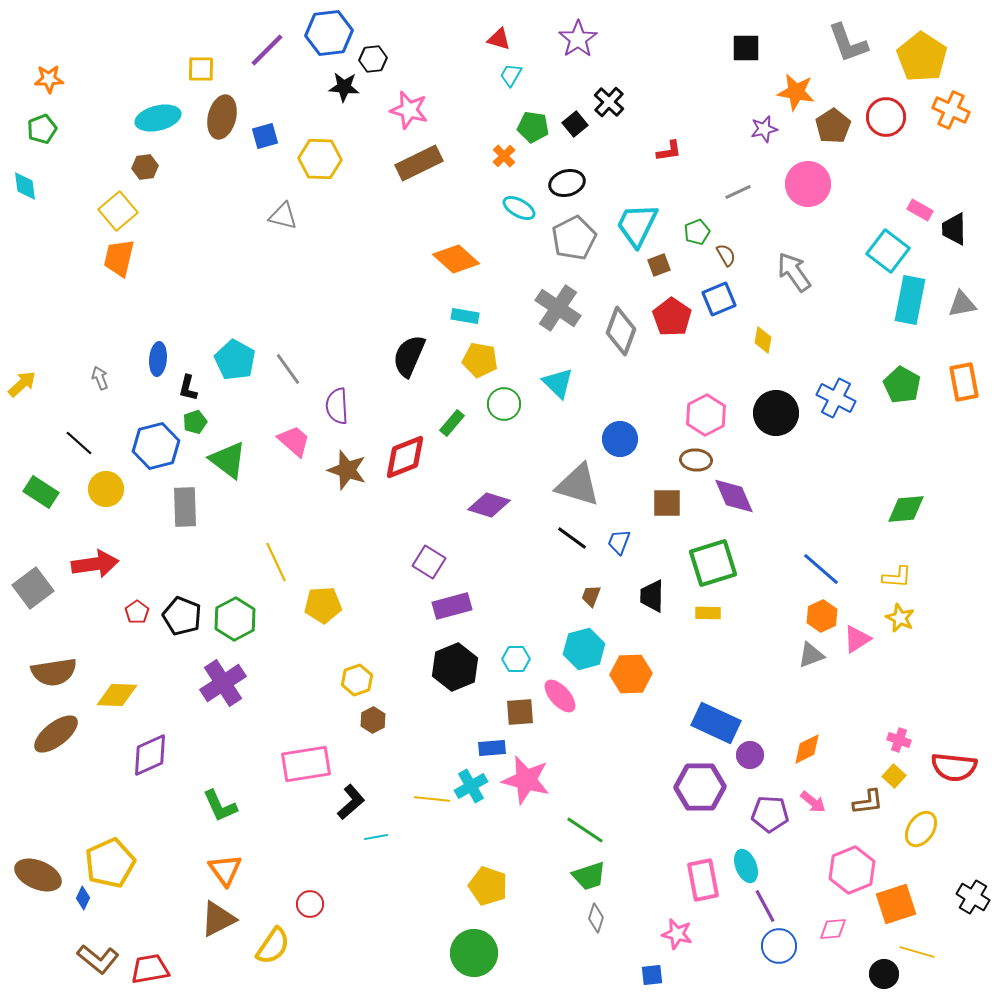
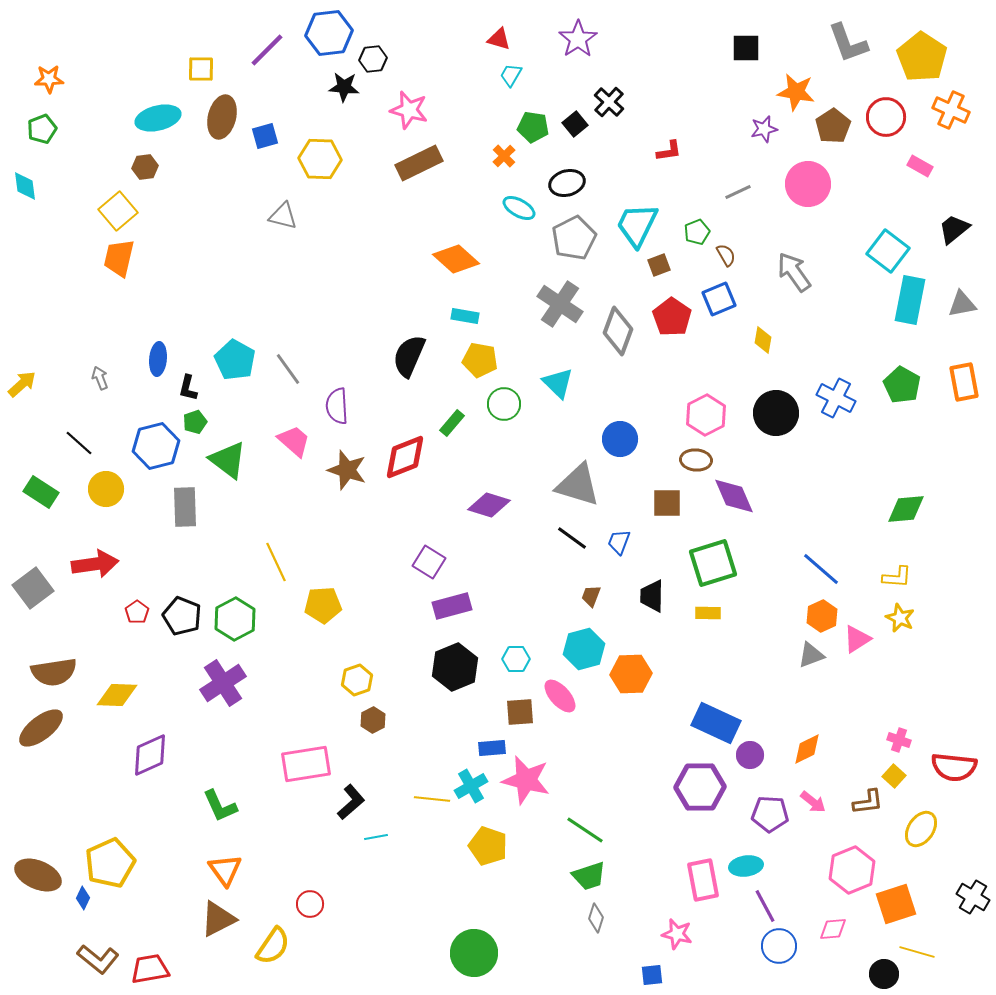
pink rectangle at (920, 210): moved 44 px up
black trapezoid at (954, 229): rotated 52 degrees clockwise
gray cross at (558, 308): moved 2 px right, 4 px up
gray diamond at (621, 331): moved 3 px left
brown ellipse at (56, 734): moved 15 px left, 6 px up
cyan ellipse at (746, 866): rotated 76 degrees counterclockwise
yellow pentagon at (488, 886): moved 40 px up
